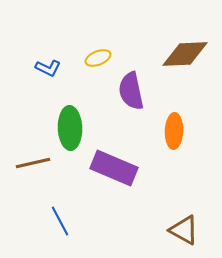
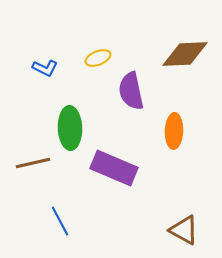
blue L-shape: moved 3 px left
